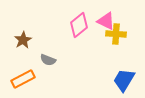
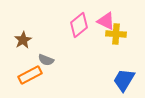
gray semicircle: moved 2 px left
orange rectangle: moved 7 px right, 4 px up
